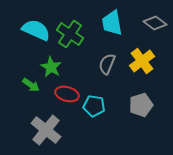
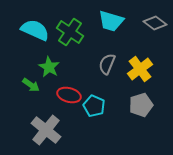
cyan trapezoid: moved 1 px left, 2 px up; rotated 64 degrees counterclockwise
cyan semicircle: moved 1 px left
green cross: moved 2 px up
yellow cross: moved 2 px left, 8 px down
green star: moved 2 px left
red ellipse: moved 2 px right, 1 px down
cyan pentagon: rotated 15 degrees clockwise
